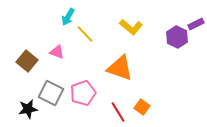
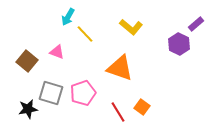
purple rectangle: rotated 14 degrees counterclockwise
purple hexagon: moved 2 px right, 7 px down
gray square: rotated 10 degrees counterclockwise
